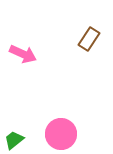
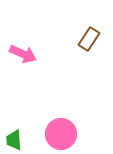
green trapezoid: rotated 55 degrees counterclockwise
